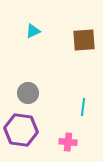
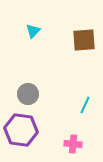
cyan triangle: rotated 21 degrees counterclockwise
gray circle: moved 1 px down
cyan line: moved 2 px right, 2 px up; rotated 18 degrees clockwise
pink cross: moved 5 px right, 2 px down
